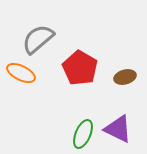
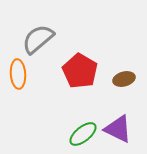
red pentagon: moved 3 px down
orange ellipse: moved 3 px left, 1 px down; rotated 60 degrees clockwise
brown ellipse: moved 1 px left, 2 px down
green ellipse: rotated 28 degrees clockwise
